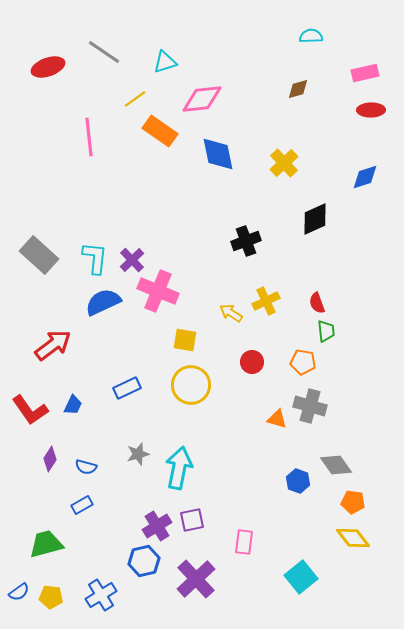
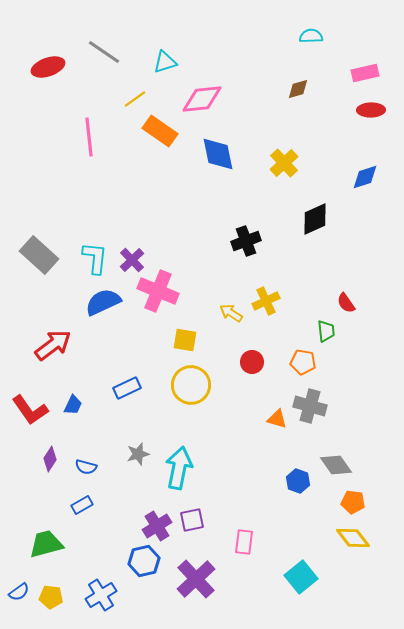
red semicircle at (317, 303): moved 29 px right; rotated 15 degrees counterclockwise
